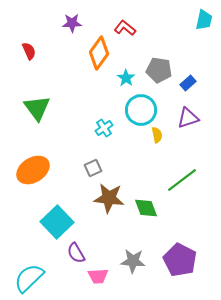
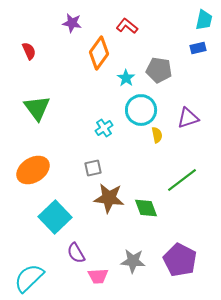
purple star: rotated 12 degrees clockwise
red L-shape: moved 2 px right, 2 px up
blue rectangle: moved 10 px right, 35 px up; rotated 28 degrees clockwise
gray square: rotated 12 degrees clockwise
cyan square: moved 2 px left, 5 px up
